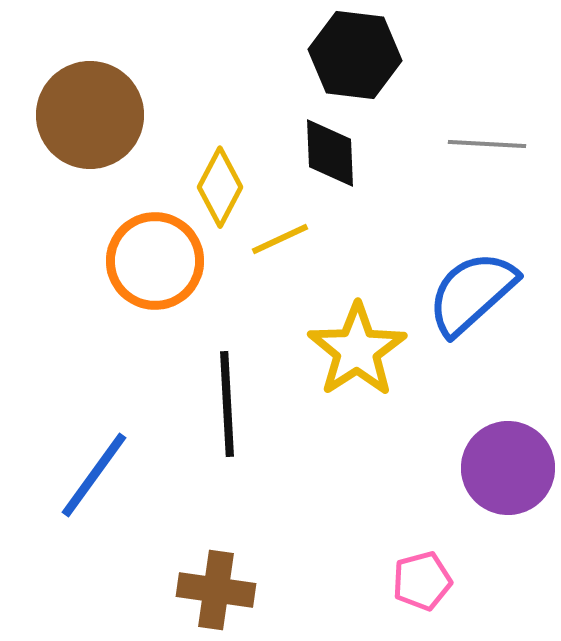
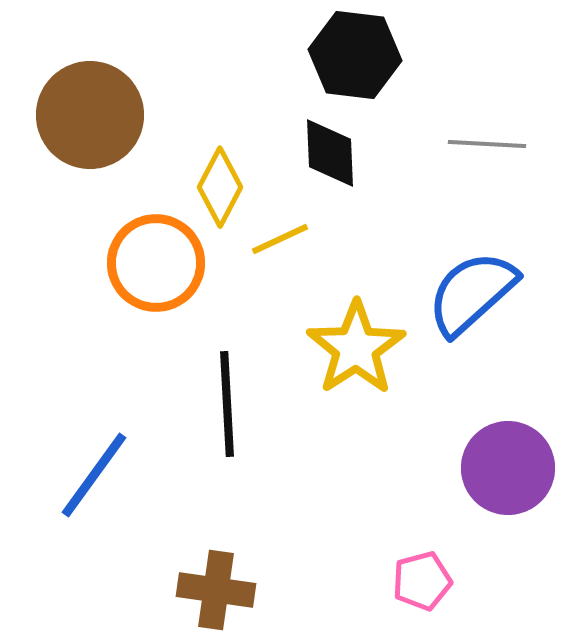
orange circle: moved 1 px right, 2 px down
yellow star: moved 1 px left, 2 px up
